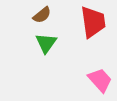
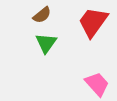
red trapezoid: rotated 136 degrees counterclockwise
pink trapezoid: moved 3 px left, 4 px down
